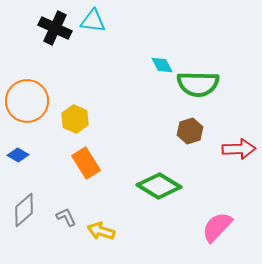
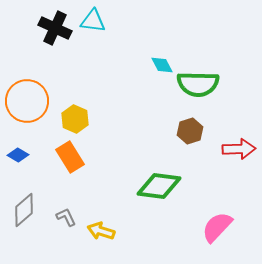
orange rectangle: moved 16 px left, 6 px up
green diamond: rotated 24 degrees counterclockwise
